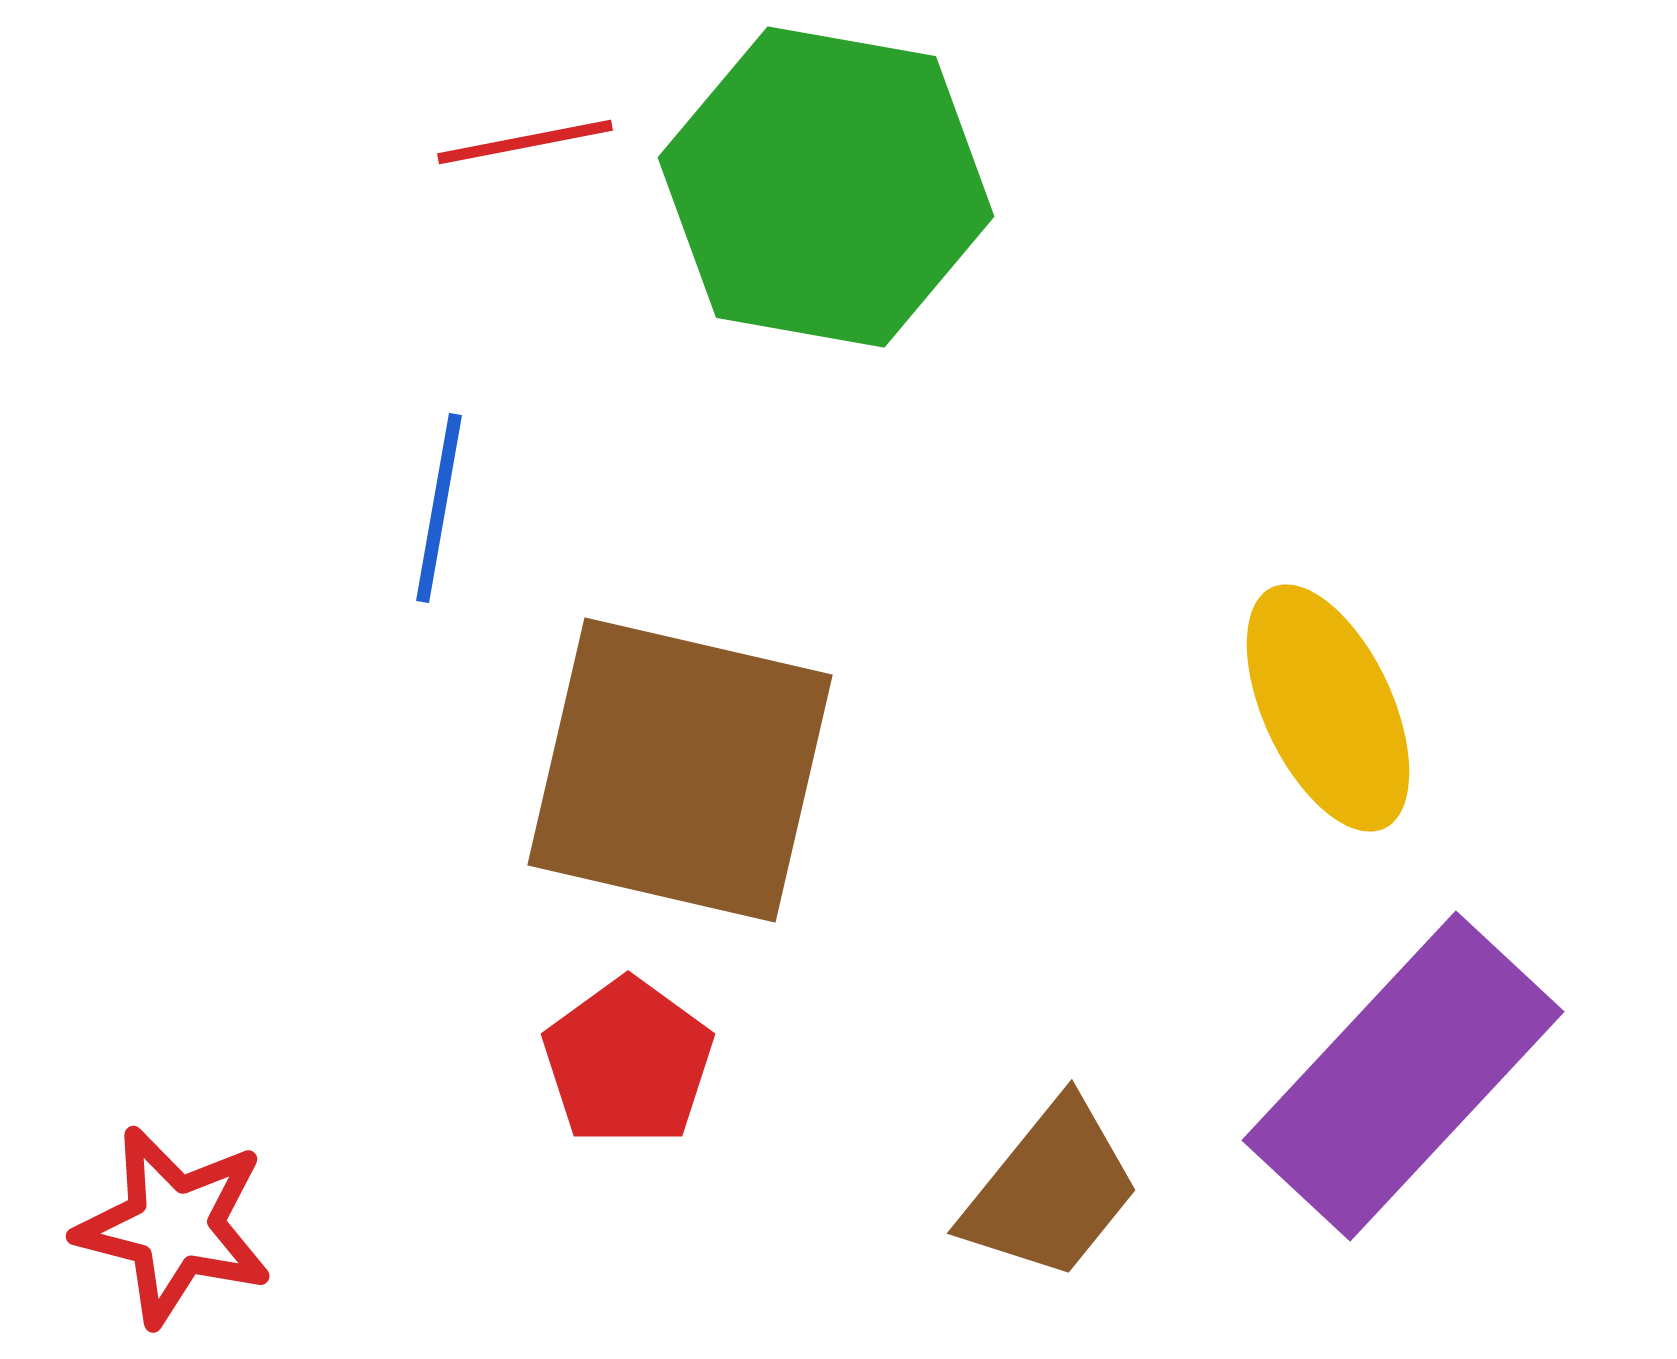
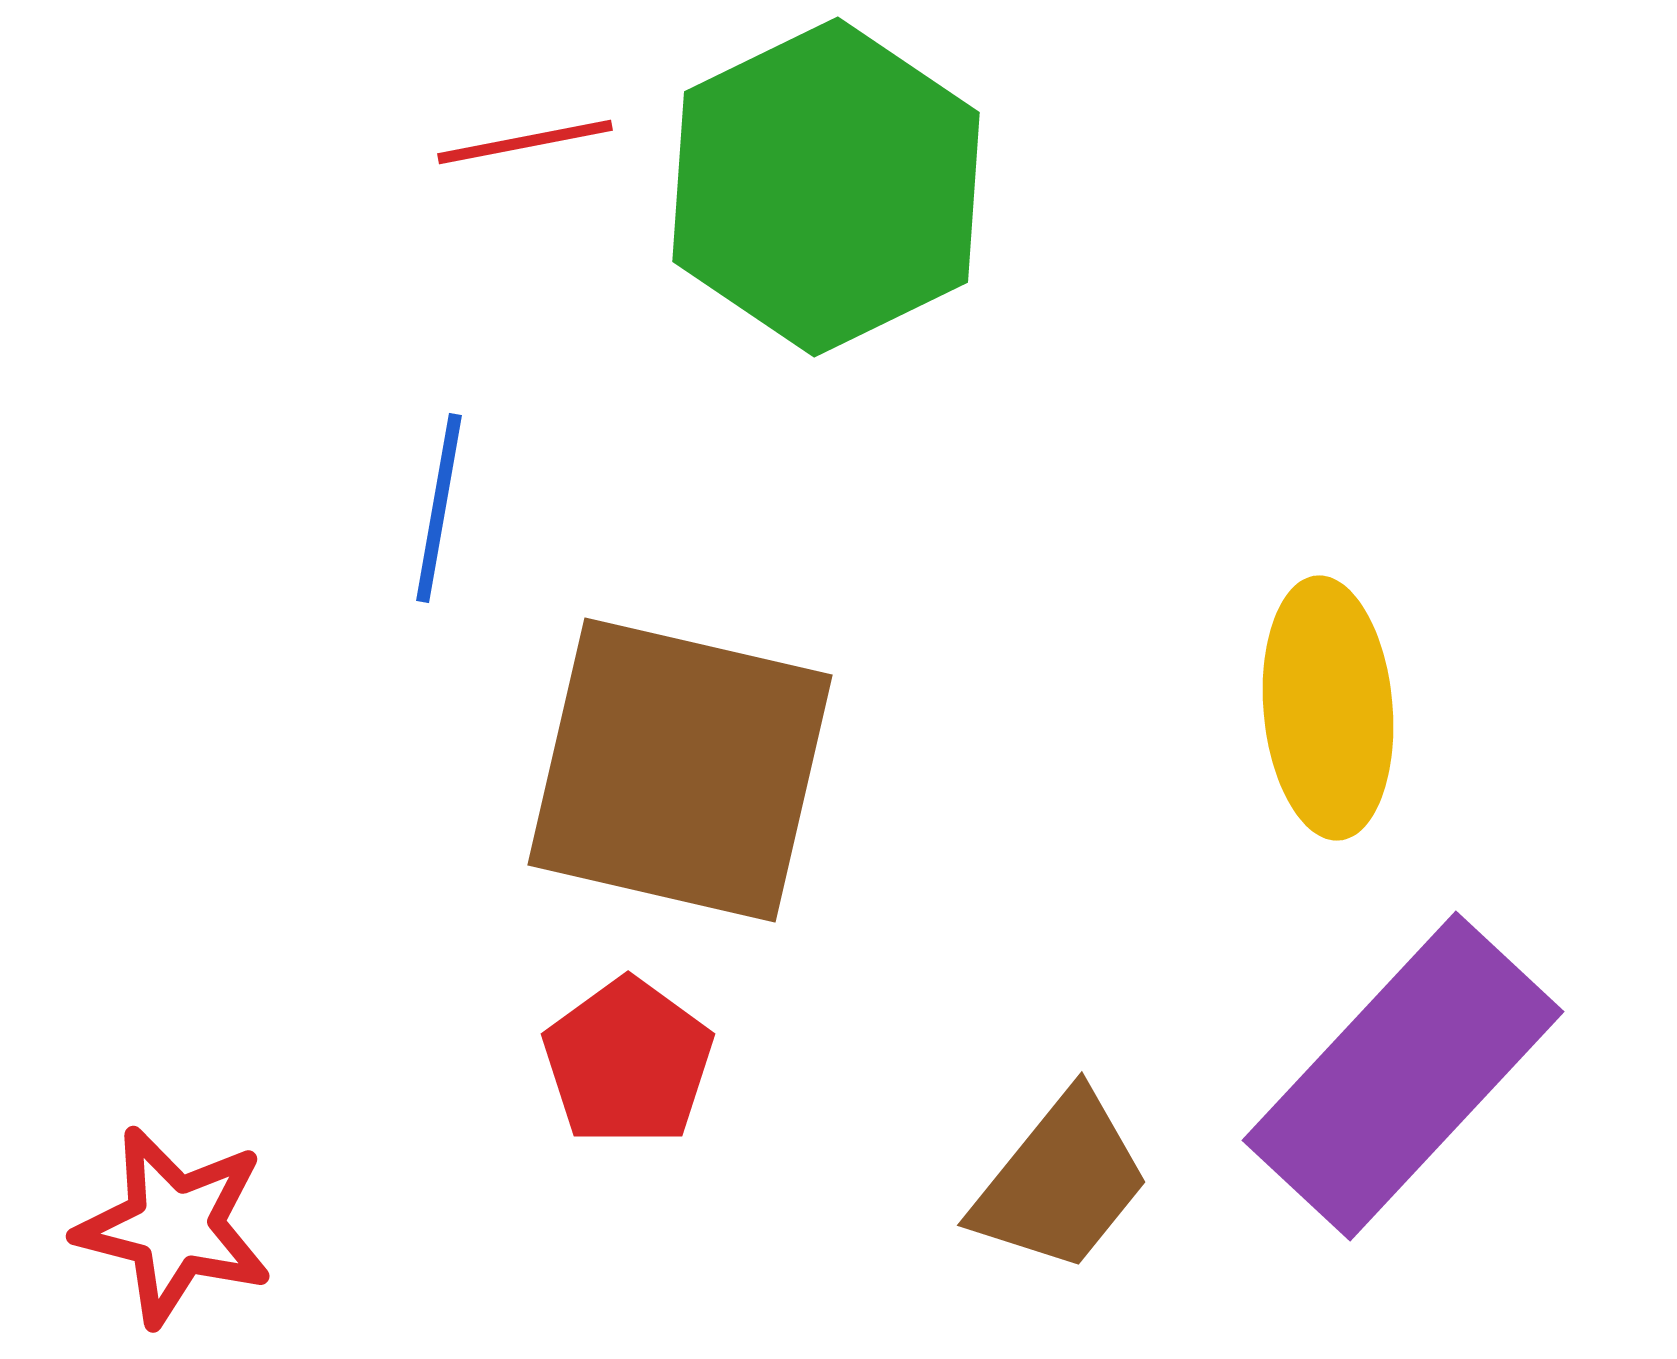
green hexagon: rotated 24 degrees clockwise
yellow ellipse: rotated 20 degrees clockwise
brown trapezoid: moved 10 px right, 8 px up
